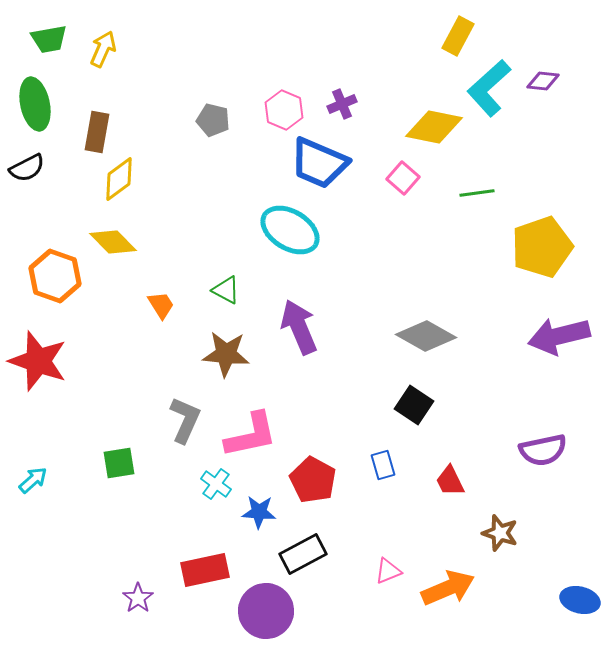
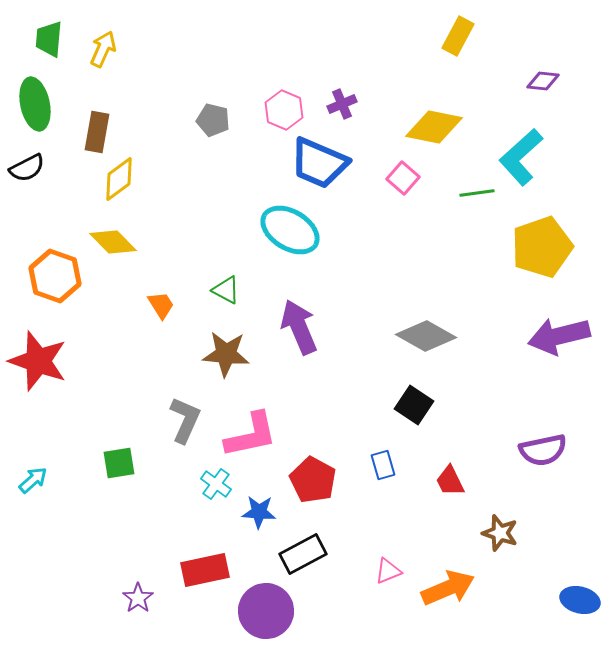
green trapezoid at (49, 39): rotated 105 degrees clockwise
cyan L-shape at (489, 88): moved 32 px right, 69 px down
